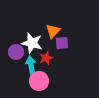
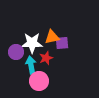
orange triangle: moved 1 px left, 6 px down; rotated 35 degrees clockwise
white star: rotated 15 degrees counterclockwise
